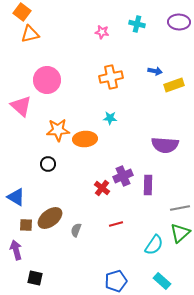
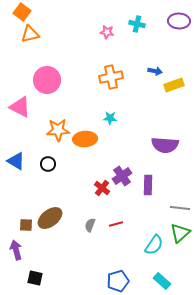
purple ellipse: moved 1 px up
pink star: moved 5 px right
pink triangle: moved 1 px left, 1 px down; rotated 15 degrees counterclockwise
purple cross: moved 1 px left; rotated 12 degrees counterclockwise
blue triangle: moved 36 px up
gray line: rotated 18 degrees clockwise
gray semicircle: moved 14 px right, 5 px up
blue pentagon: moved 2 px right
